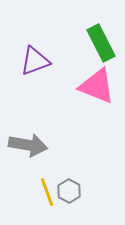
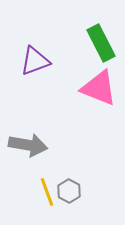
pink triangle: moved 2 px right, 2 px down
